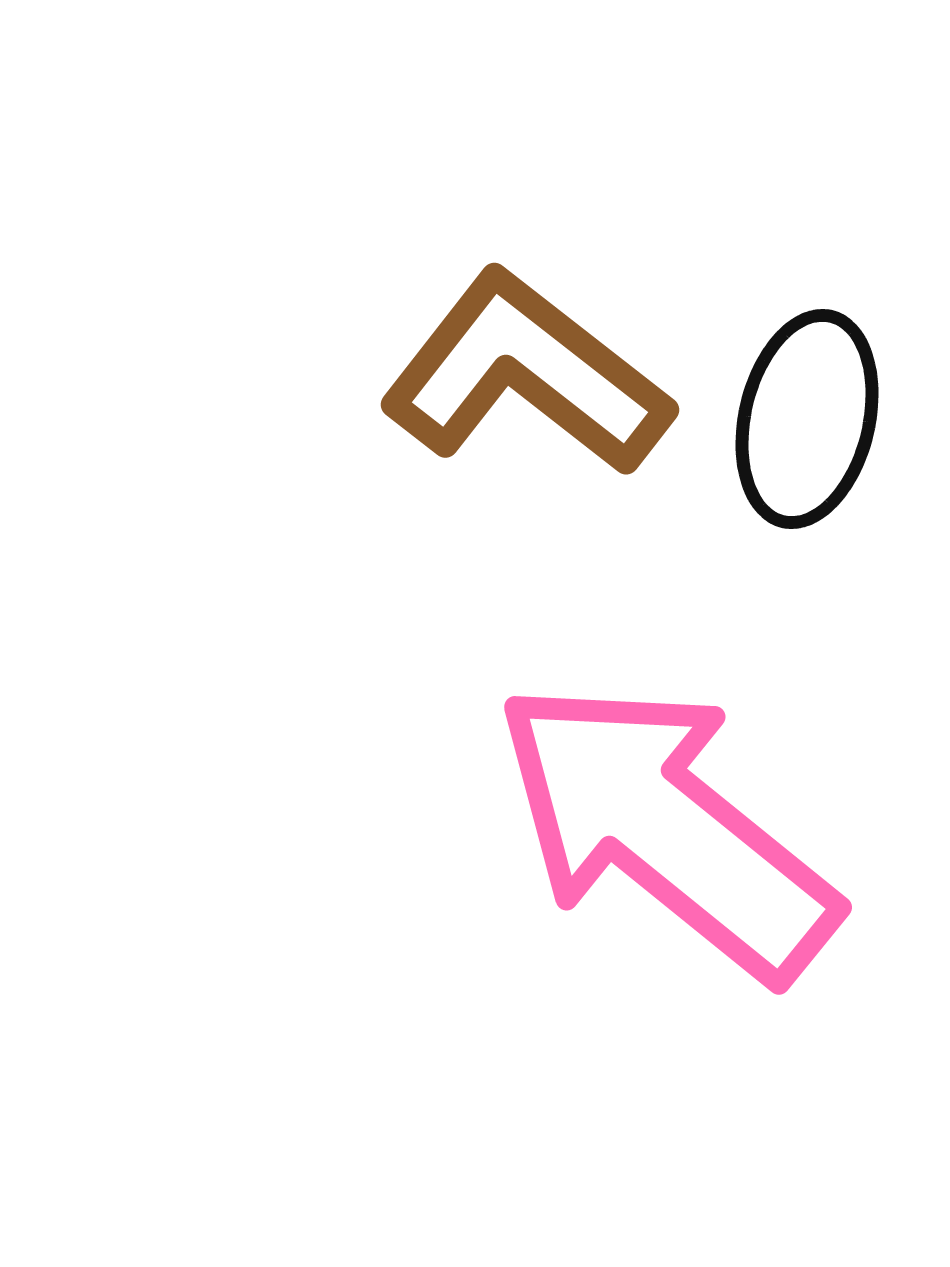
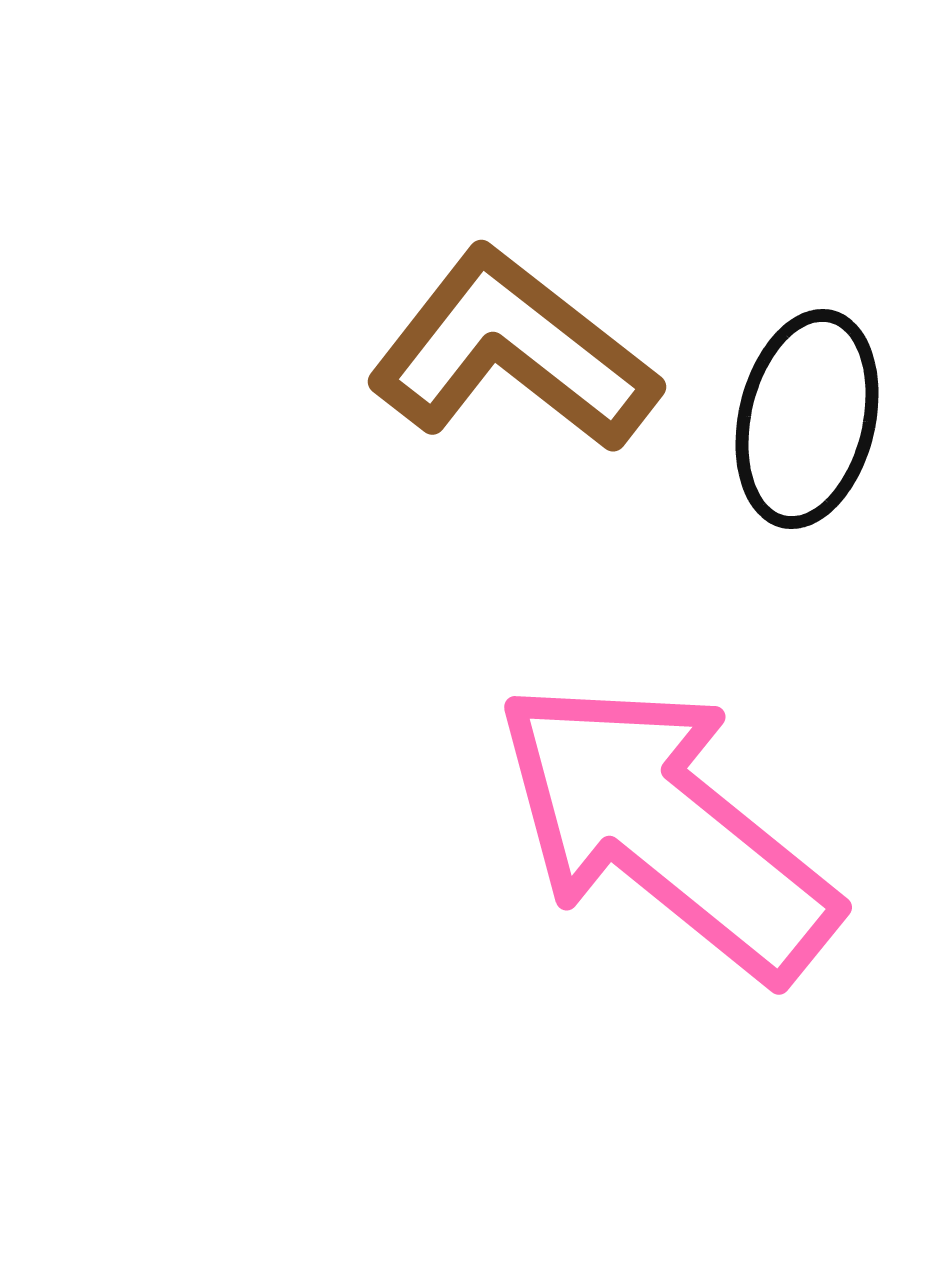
brown L-shape: moved 13 px left, 23 px up
